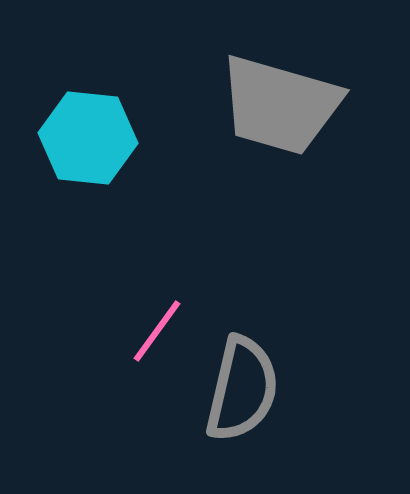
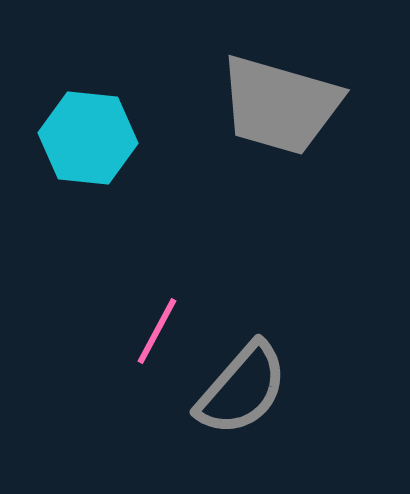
pink line: rotated 8 degrees counterclockwise
gray semicircle: rotated 28 degrees clockwise
